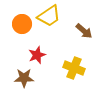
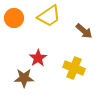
orange circle: moved 8 px left, 6 px up
red star: moved 1 px right, 3 px down; rotated 12 degrees counterclockwise
